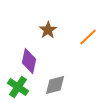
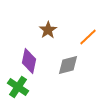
gray diamond: moved 13 px right, 20 px up
